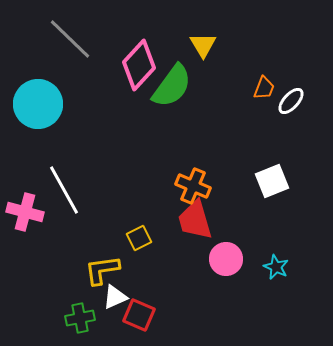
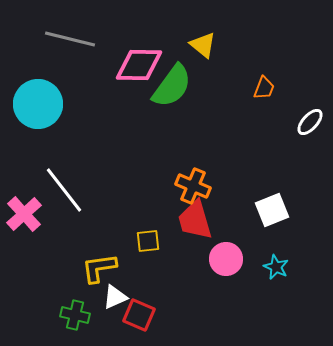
gray line: rotated 30 degrees counterclockwise
yellow triangle: rotated 20 degrees counterclockwise
pink diamond: rotated 48 degrees clockwise
white ellipse: moved 19 px right, 21 px down
white square: moved 29 px down
white line: rotated 9 degrees counterclockwise
pink cross: moved 1 px left, 2 px down; rotated 33 degrees clockwise
yellow square: moved 9 px right, 3 px down; rotated 20 degrees clockwise
yellow L-shape: moved 3 px left, 2 px up
green cross: moved 5 px left, 3 px up; rotated 24 degrees clockwise
